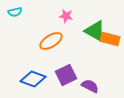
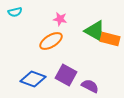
pink star: moved 6 px left, 3 px down
purple square: rotated 35 degrees counterclockwise
